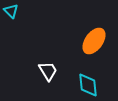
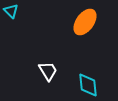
orange ellipse: moved 9 px left, 19 px up
